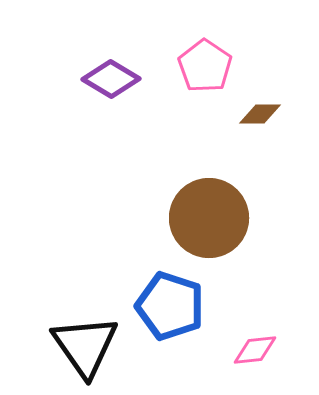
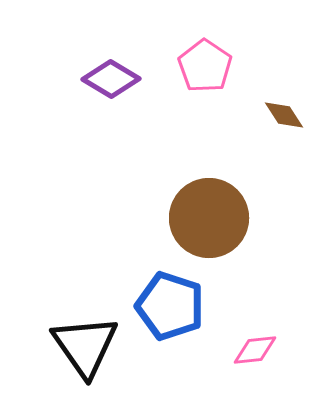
brown diamond: moved 24 px right, 1 px down; rotated 57 degrees clockwise
